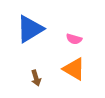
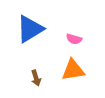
orange triangle: moved 1 px left, 1 px down; rotated 40 degrees counterclockwise
